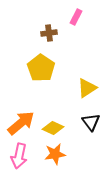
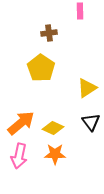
pink rectangle: moved 4 px right, 6 px up; rotated 28 degrees counterclockwise
orange star: rotated 10 degrees clockwise
